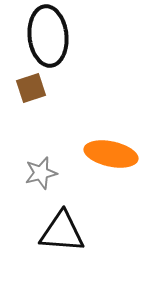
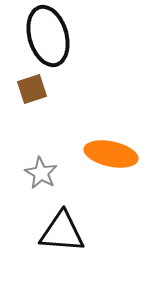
black ellipse: rotated 10 degrees counterclockwise
brown square: moved 1 px right, 1 px down
gray star: rotated 28 degrees counterclockwise
